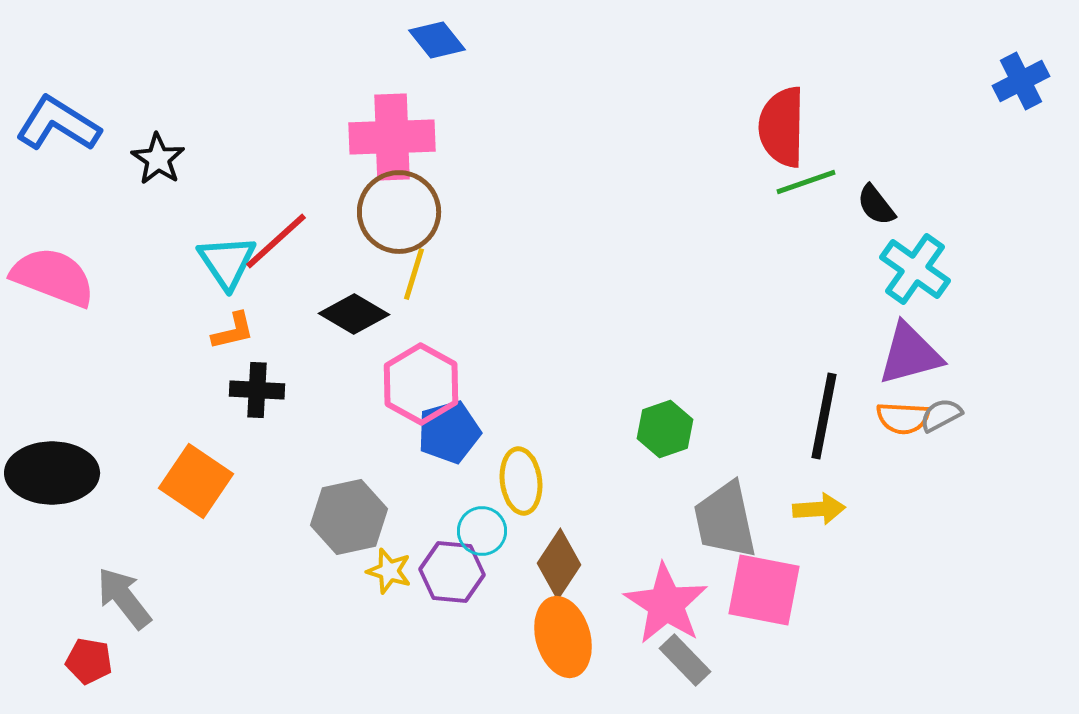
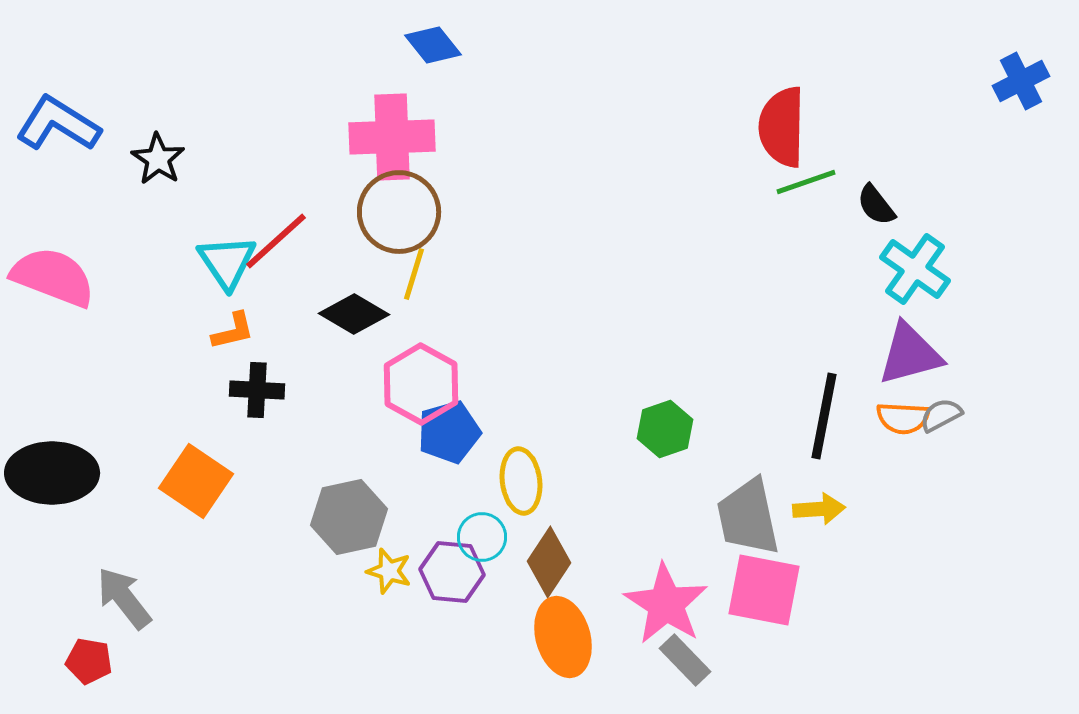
blue diamond: moved 4 px left, 5 px down
gray trapezoid: moved 23 px right, 3 px up
cyan circle: moved 6 px down
brown diamond: moved 10 px left, 2 px up
